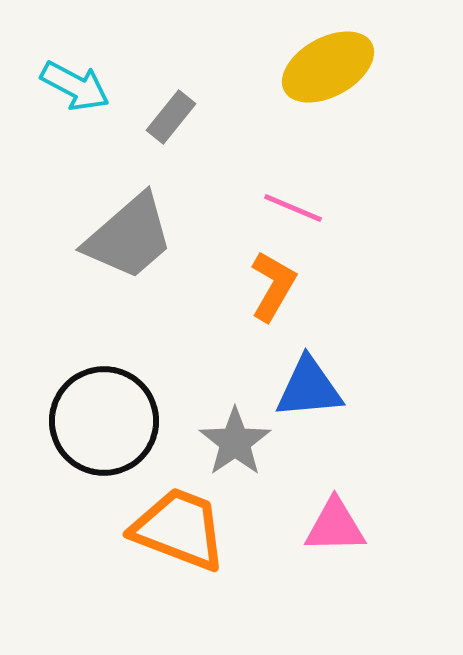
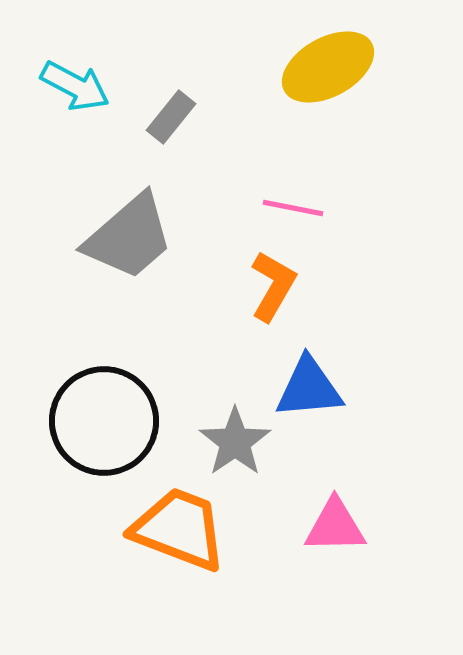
pink line: rotated 12 degrees counterclockwise
